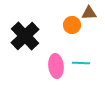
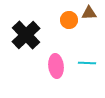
orange circle: moved 3 px left, 5 px up
black cross: moved 1 px right, 1 px up
cyan line: moved 6 px right
